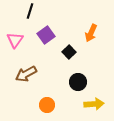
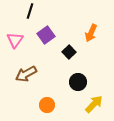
yellow arrow: rotated 42 degrees counterclockwise
